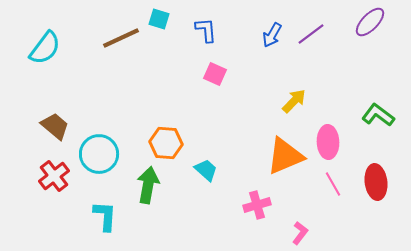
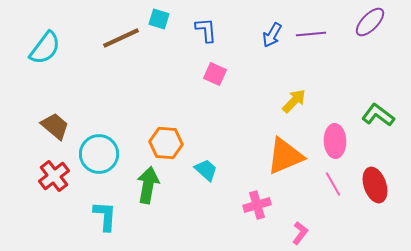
purple line: rotated 32 degrees clockwise
pink ellipse: moved 7 px right, 1 px up
red ellipse: moved 1 px left, 3 px down; rotated 12 degrees counterclockwise
